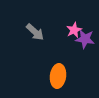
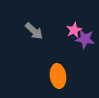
gray arrow: moved 1 px left, 1 px up
orange ellipse: rotated 15 degrees counterclockwise
